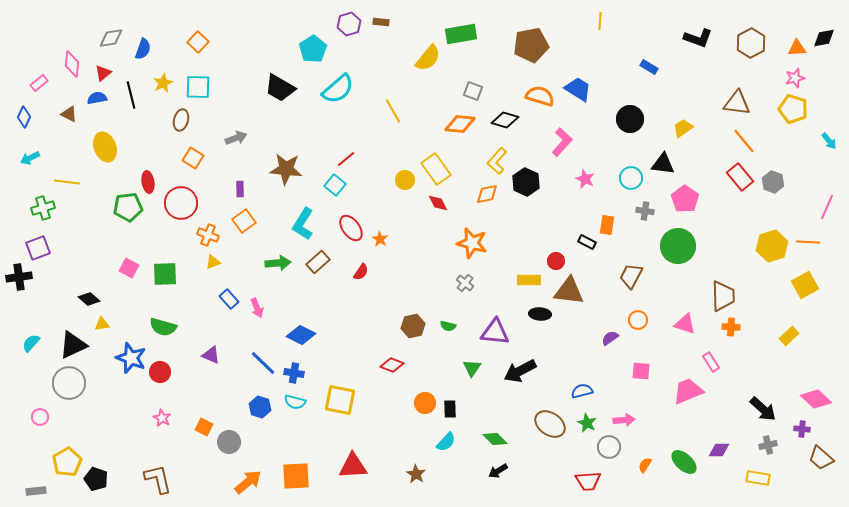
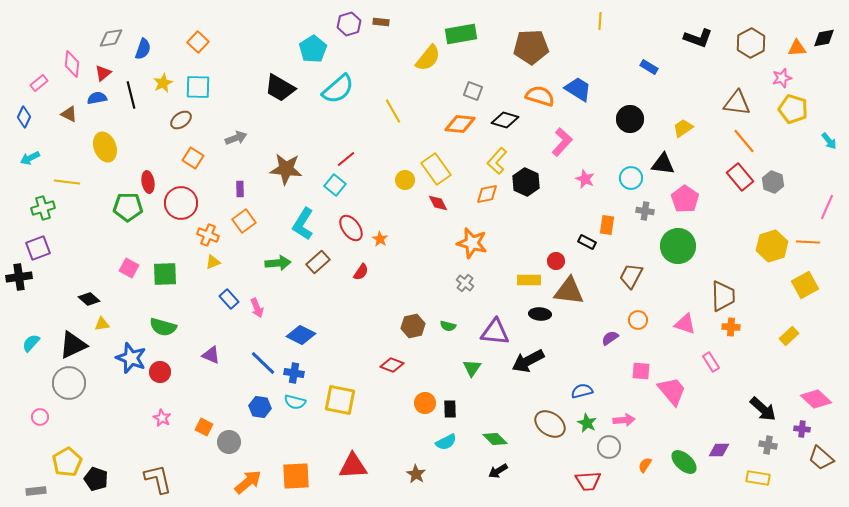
brown pentagon at (531, 45): moved 2 px down; rotated 8 degrees clockwise
pink star at (795, 78): moved 13 px left
brown ellipse at (181, 120): rotated 40 degrees clockwise
green pentagon at (128, 207): rotated 8 degrees clockwise
black arrow at (520, 371): moved 8 px right, 10 px up
pink trapezoid at (688, 391): moved 16 px left; rotated 72 degrees clockwise
blue hexagon at (260, 407): rotated 10 degrees counterclockwise
cyan semicircle at (446, 442): rotated 20 degrees clockwise
gray cross at (768, 445): rotated 24 degrees clockwise
